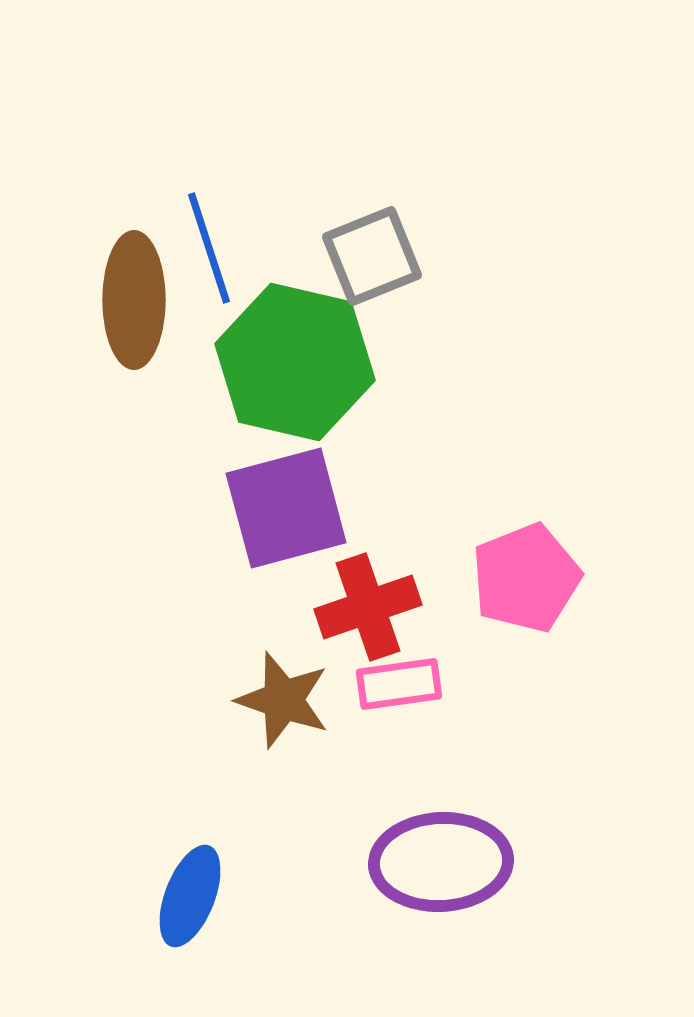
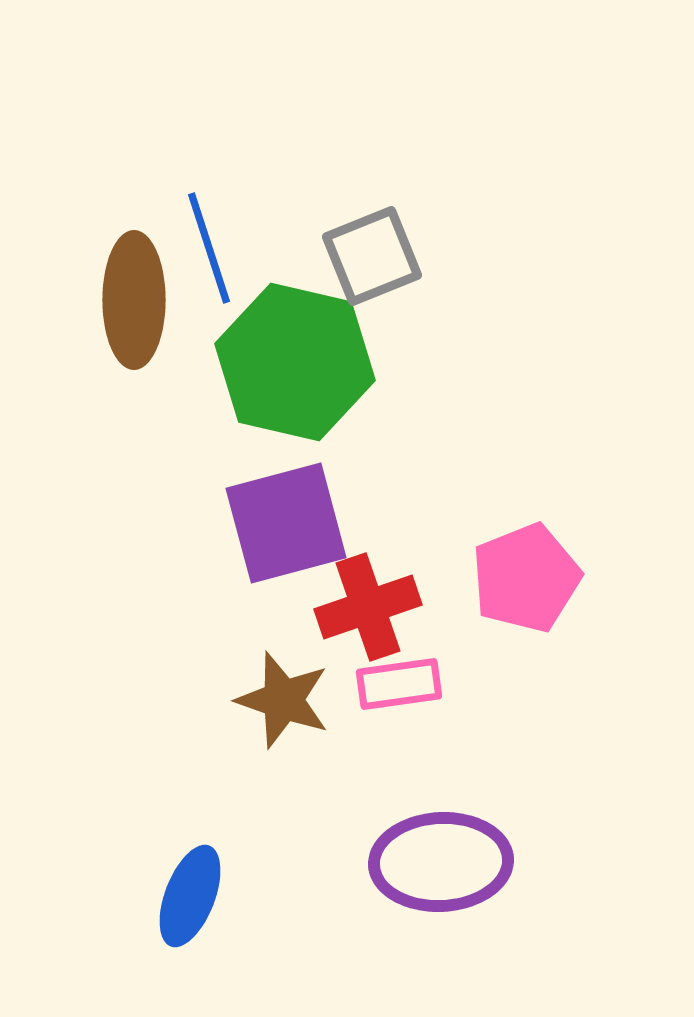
purple square: moved 15 px down
